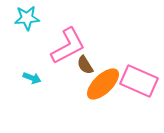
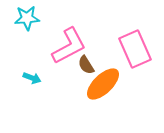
pink L-shape: moved 1 px right
brown semicircle: moved 1 px right
pink rectangle: moved 4 px left, 32 px up; rotated 42 degrees clockwise
